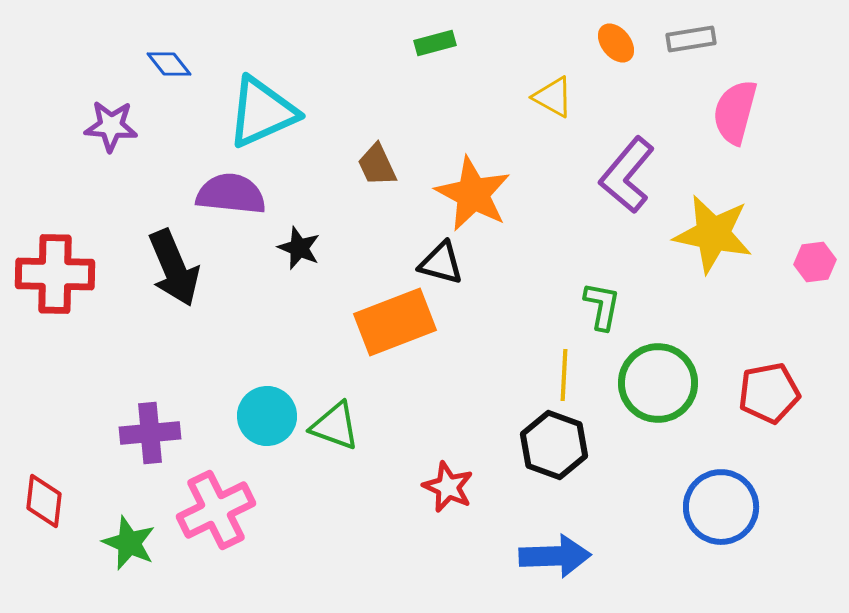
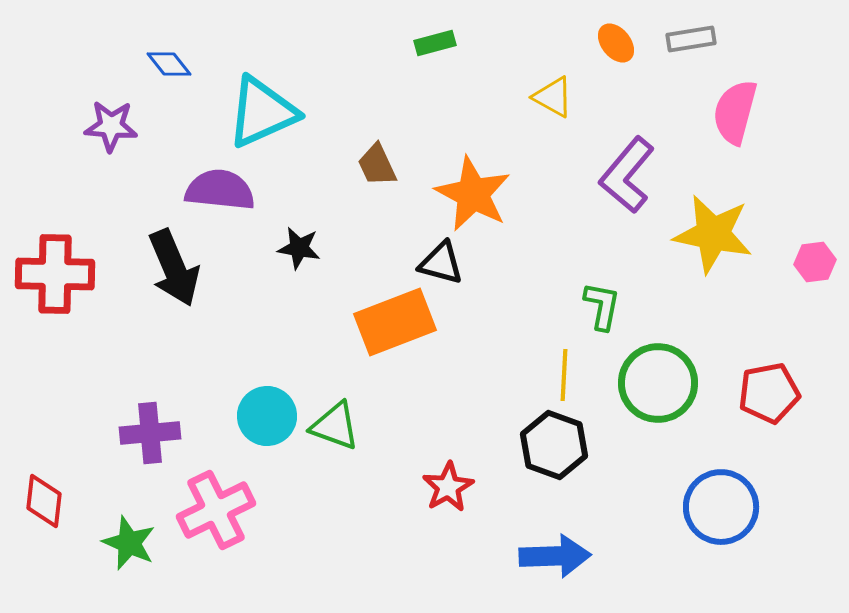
purple semicircle: moved 11 px left, 4 px up
black star: rotated 12 degrees counterclockwise
red star: rotated 18 degrees clockwise
